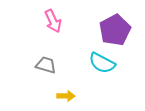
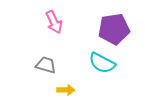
pink arrow: moved 1 px right, 1 px down
purple pentagon: moved 1 px left, 1 px up; rotated 20 degrees clockwise
yellow arrow: moved 6 px up
